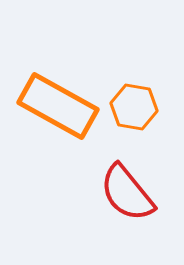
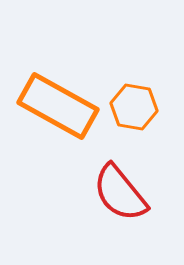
red semicircle: moved 7 px left
